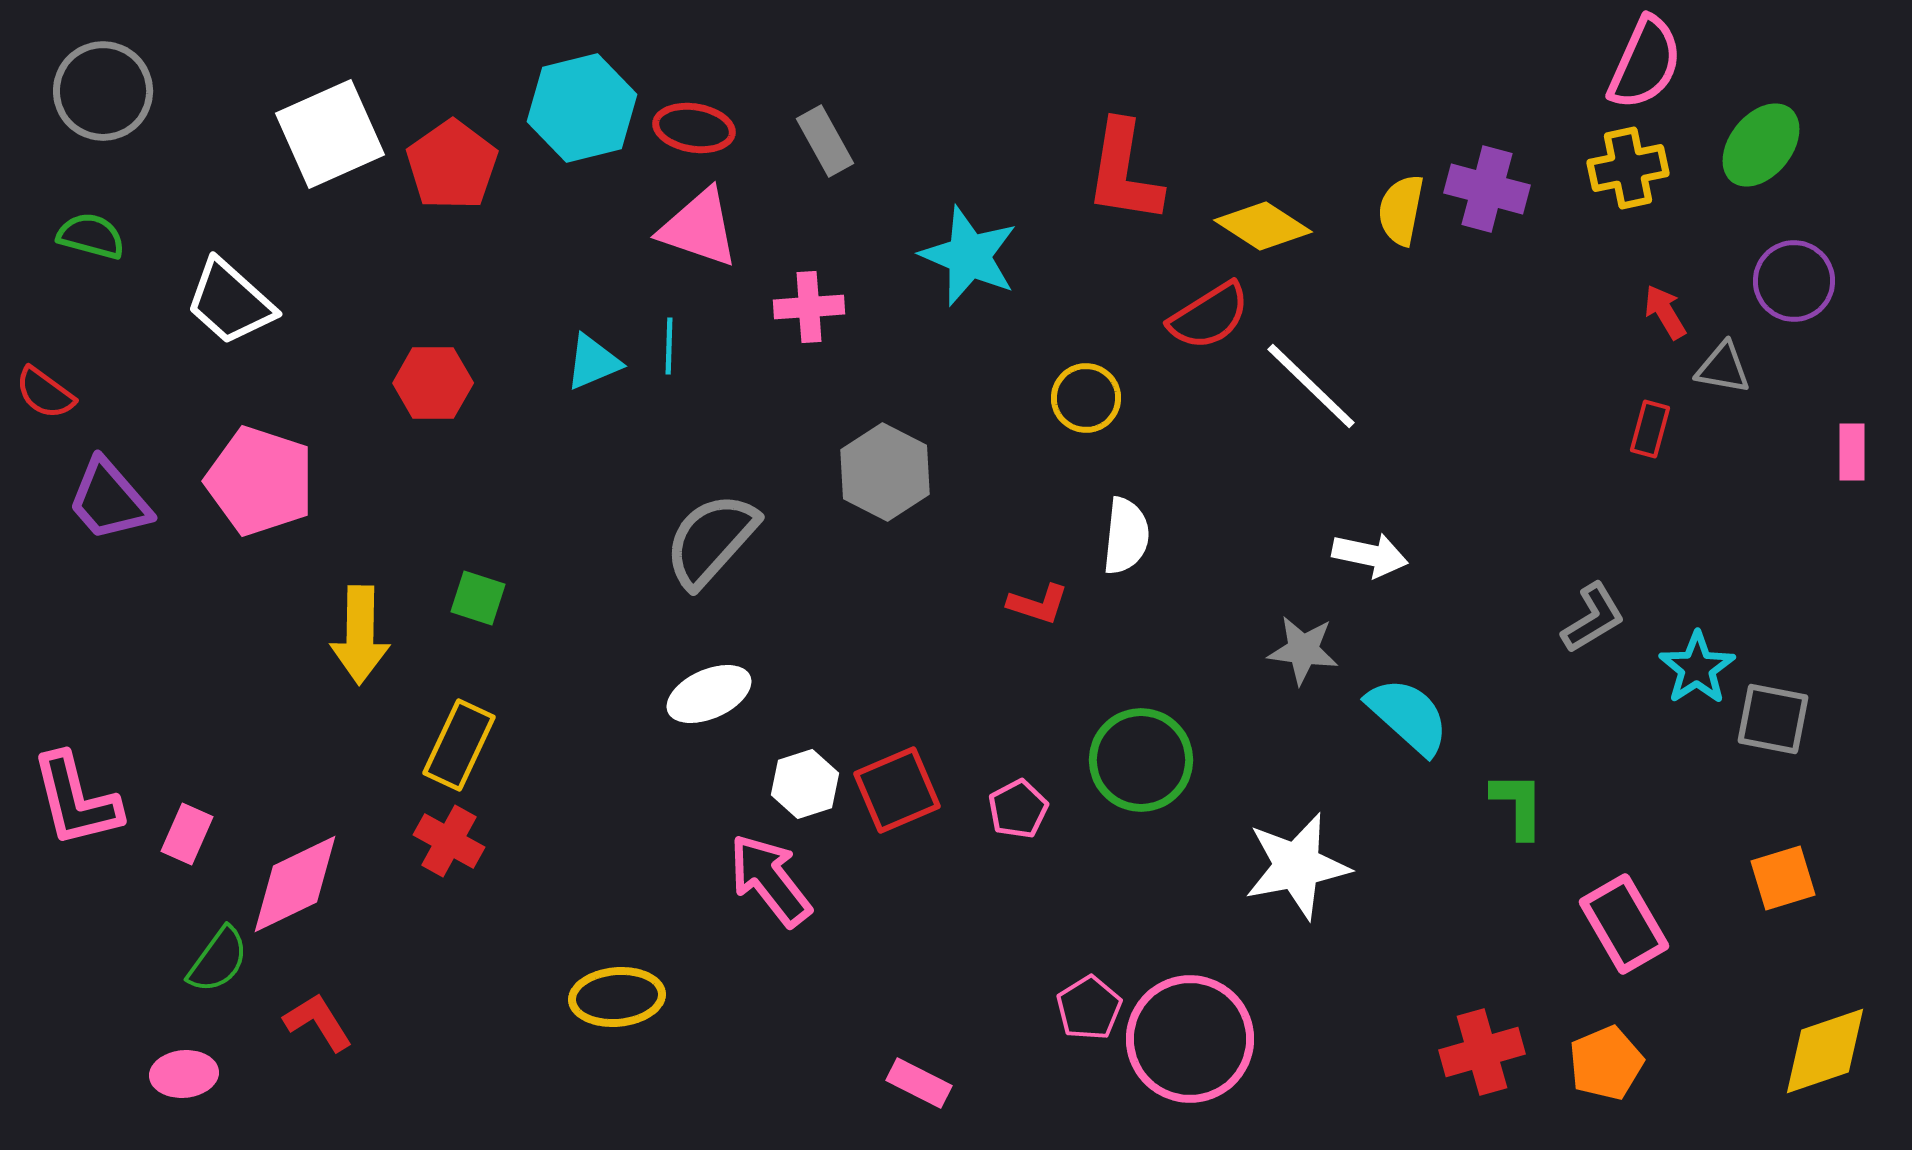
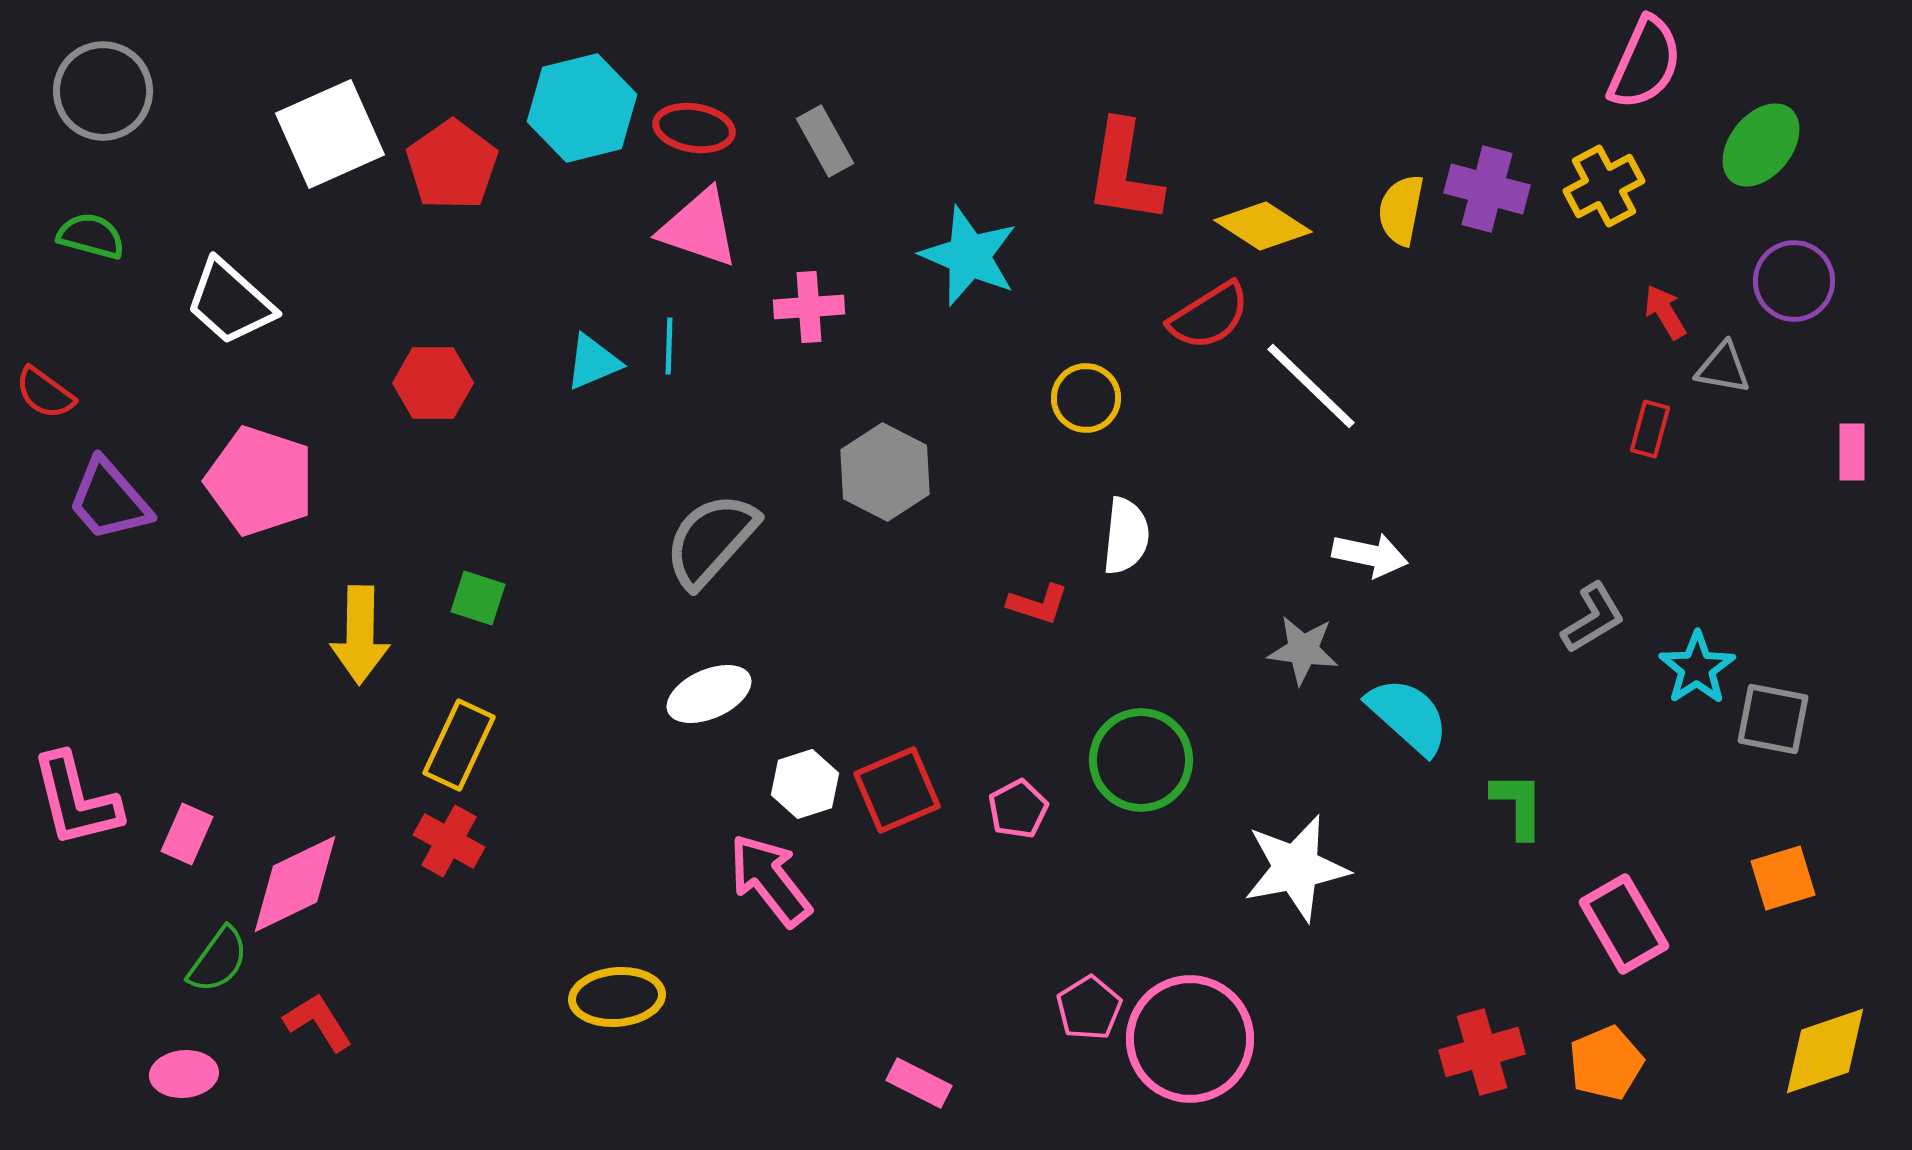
yellow cross at (1628, 168): moved 24 px left, 18 px down; rotated 16 degrees counterclockwise
white star at (1297, 866): moved 1 px left, 2 px down
